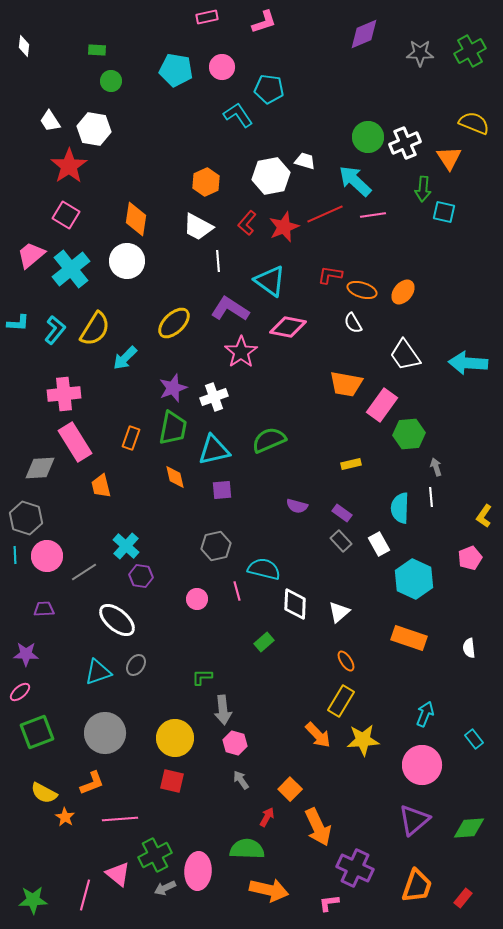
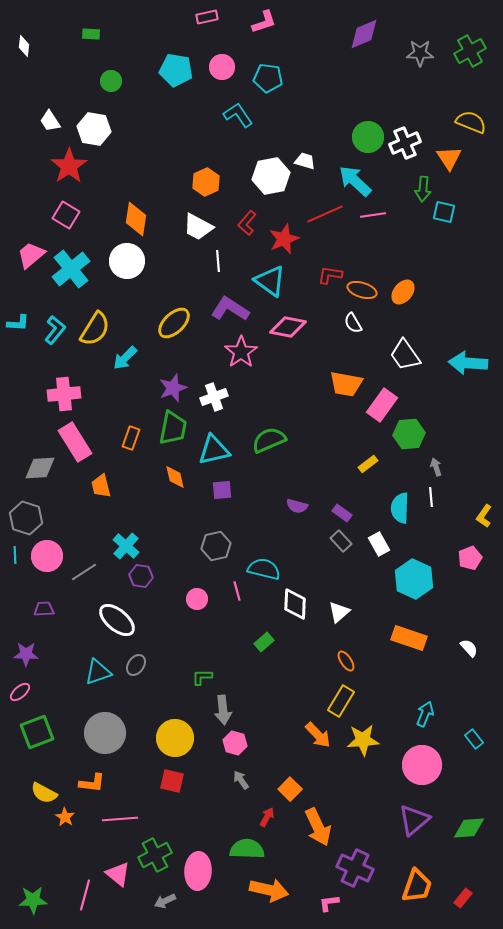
green rectangle at (97, 50): moved 6 px left, 16 px up
cyan pentagon at (269, 89): moved 1 px left, 11 px up
yellow semicircle at (474, 123): moved 3 px left, 1 px up
red star at (284, 227): moved 12 px down
yellow rectangle at (351, 464): moved 17 px right; rotated 24 degrees counterclockwise
white semicircle at (469, 648): rotated 144 degrees clockwise
orange L-shape at (92, 783): rotated 28 degrees clockwise
gray arrow at (165, 888): moved 13 px down
